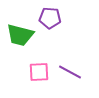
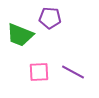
green trapezoid: rotated 8 degrees clockwise
purple line: moved 3 px right
